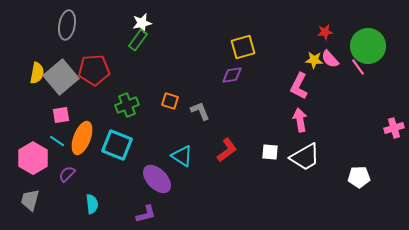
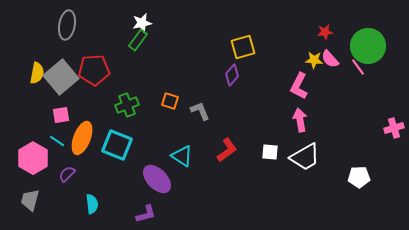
purple diamond: rotated 40 degrees counterclockwise
